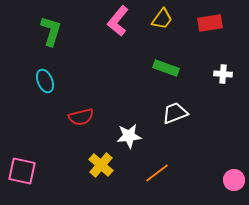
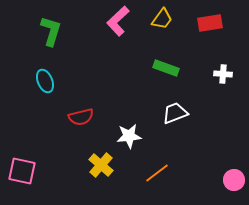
pink L-shape: rotated 8 degrees clockwise
